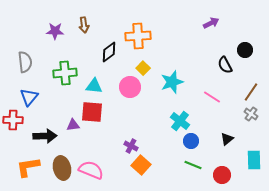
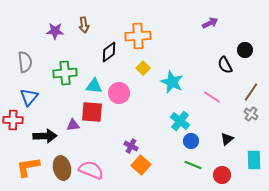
purple arrow: moved 1 px left
cyan star: rotated 30 degrees counterclockwise
pink circle: moved 11 px left, 6 px down
